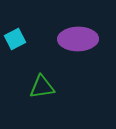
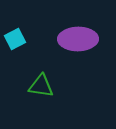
green triangle: moved 1 px left, 1 px up; rotated 16 degrees clockwise
